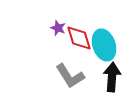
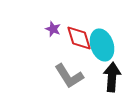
purple star: moved 5 px left, 1 px down
cyan ellipse: moved 2 px left
gray L-shape: moved 1 px left
